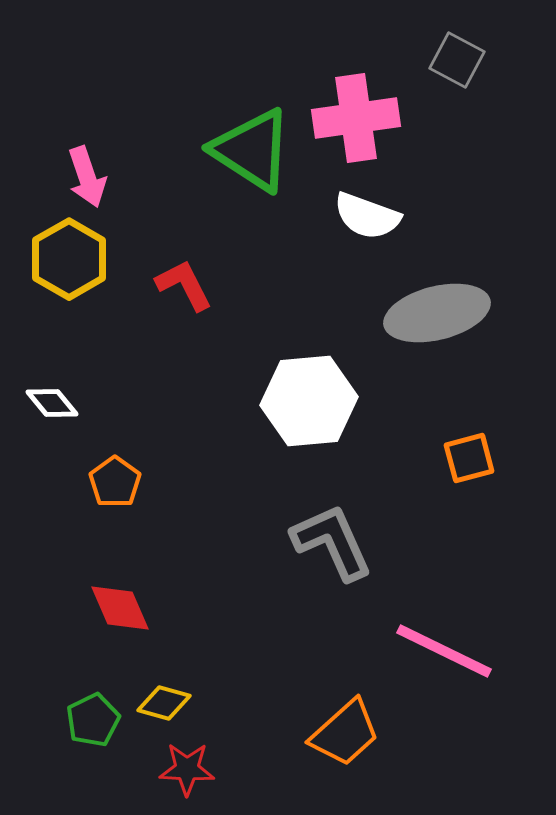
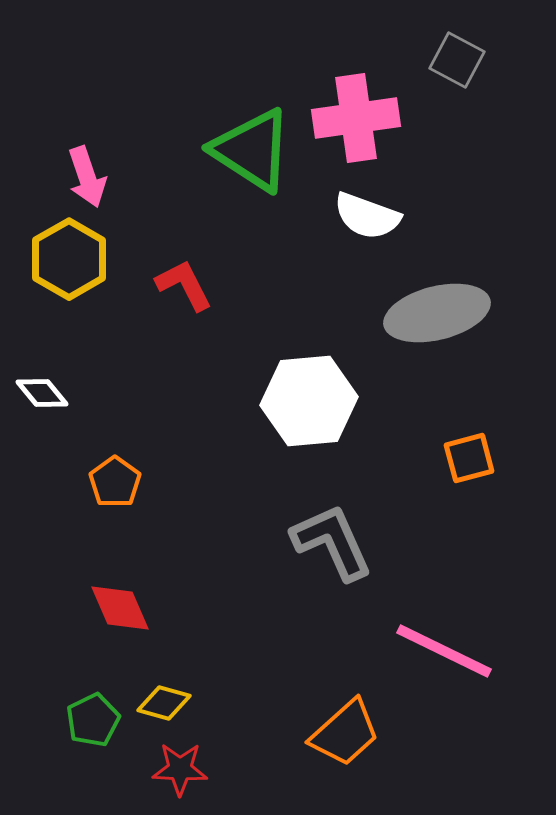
white diamond: moved 10 px left, 10 px up
red star: moved 7 px left
